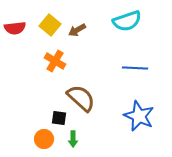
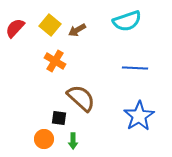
red semicircle: rotated 140 degrees clockwise
blue star: rotated 16 degrees clockwise
green arrow: moved 2 px down
